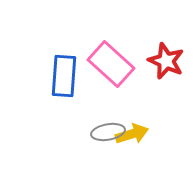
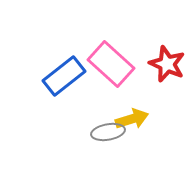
red star: moved 1 px right, 3 px down
blue rectangle: rotated 48 degrees clockwise
yellow arrow: moved 15 px up
